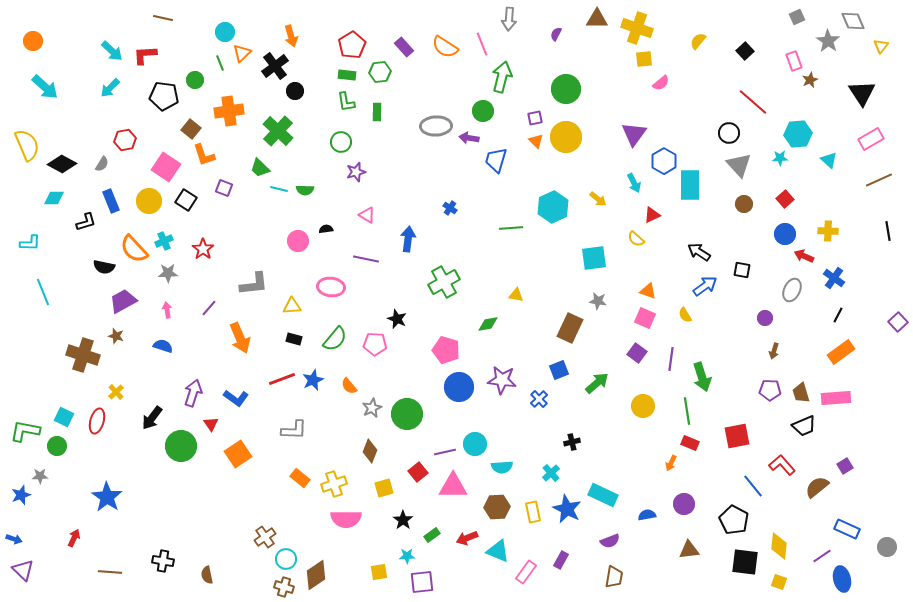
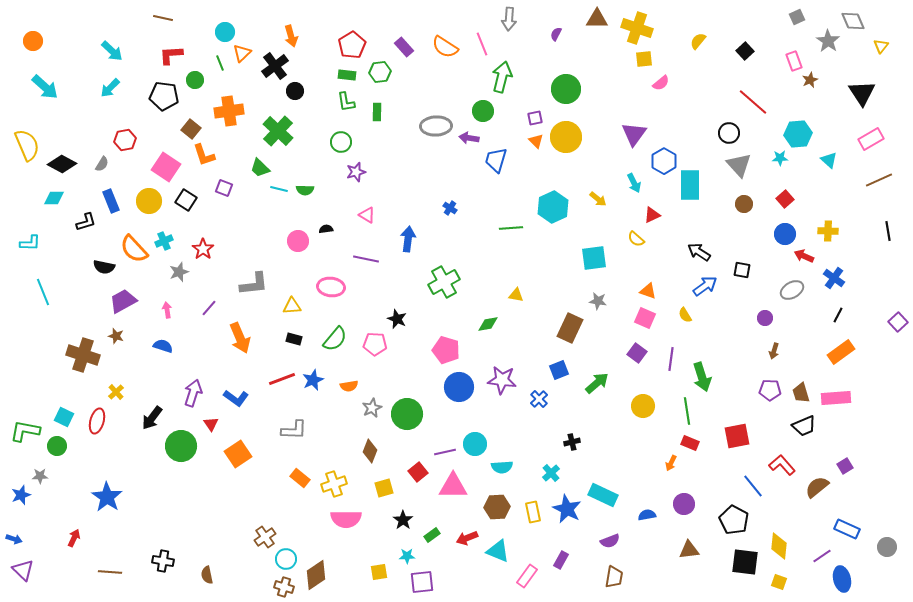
red L-shape at (145, 55): moved 26 px right
gray star at (168, 273): moved 11 px right, 1 px up; rotated 18 degrees counterclockwise
gray ellipse at (792, 290): rotated 35 degrees clockwise
orange semicircle at (349, 386): rotated 60 degrees counterclockwise
pink rectangle at (526, 572): moved 1 px right, 4 px down
